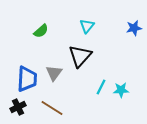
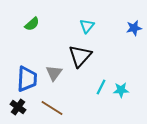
green semicircle: moved 9 px left, 7 px up
black cross: rotated 28 degrees counterclockwise
